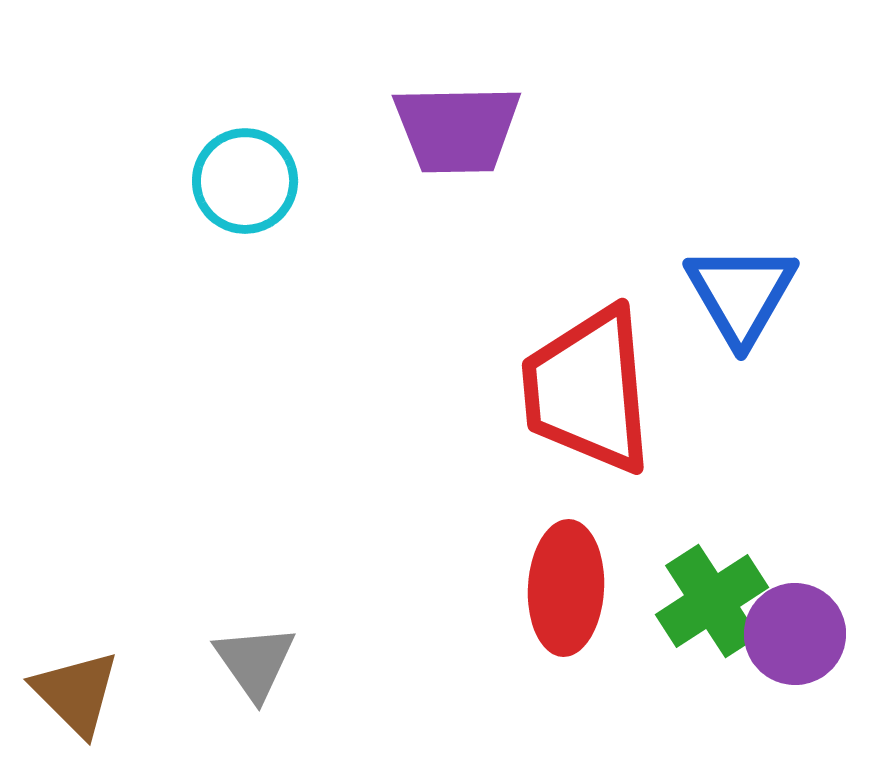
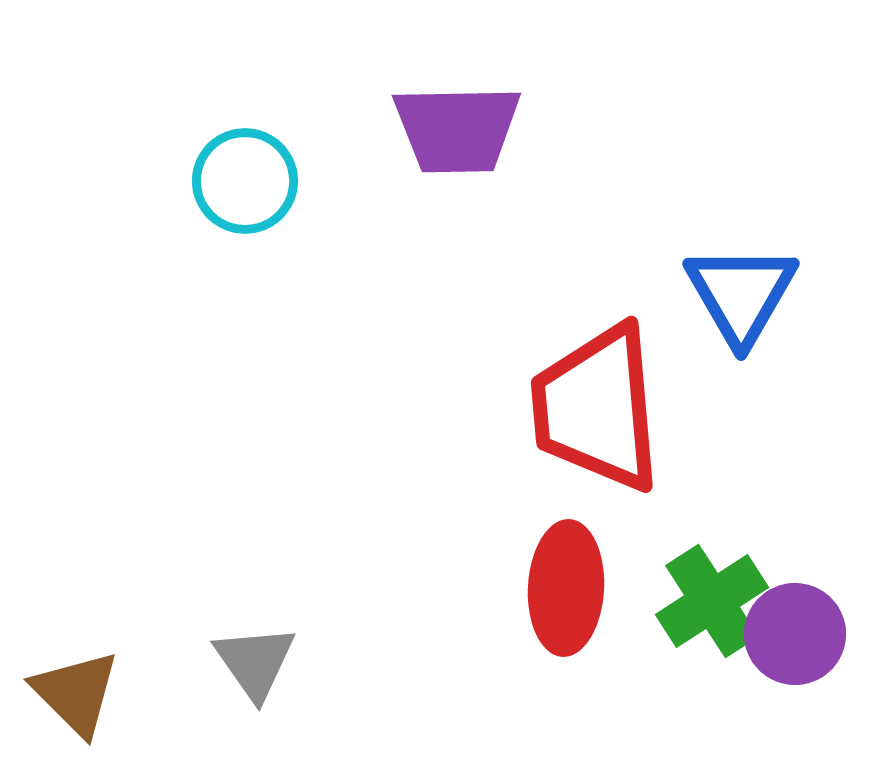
red trapezoid: moved 9 px right, 18 px down
